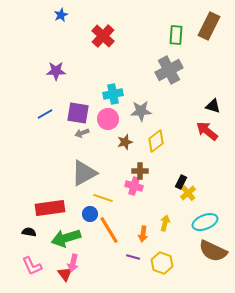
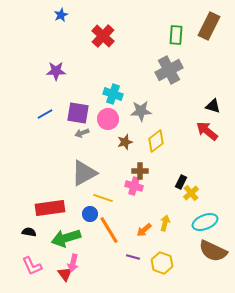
cyan cross: rotated 30 degrees clockwise
yellow cross: moved 3 px right
orange arrow: moved 1 px right, 4 px up; rotated 42 degrees clockwise
